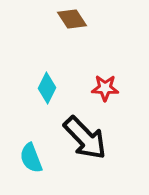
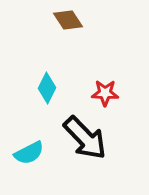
brown diamond: moved 4 px left, 1 px down
red star: moved 5 px down
cyan semicircle: moved 2 px left, 5 px up; rotated 96 degrees counterclockwise
